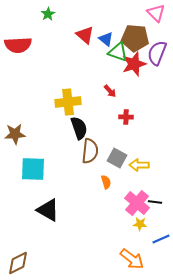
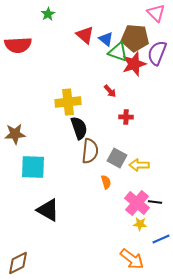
cyan square: moved 2 px up
